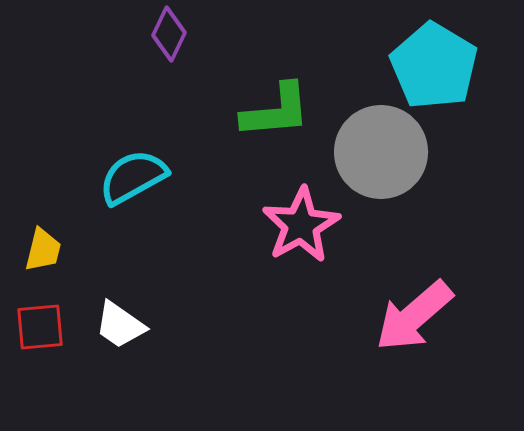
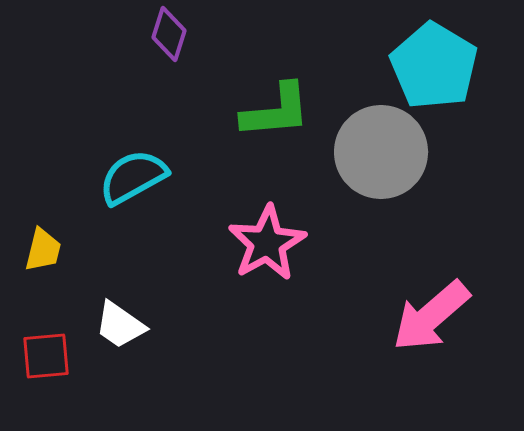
purple diamond: rotated 8 degrees counterclockwise
pink star: moved 34 px left, 18 px down
pink arrow: moved 17 px right
red square: moved 6 px right, 29 px down
